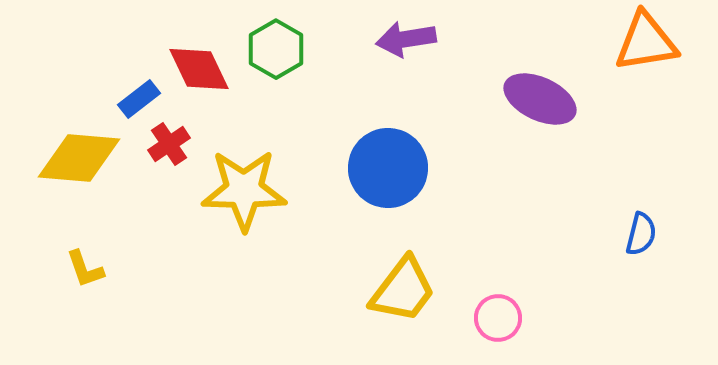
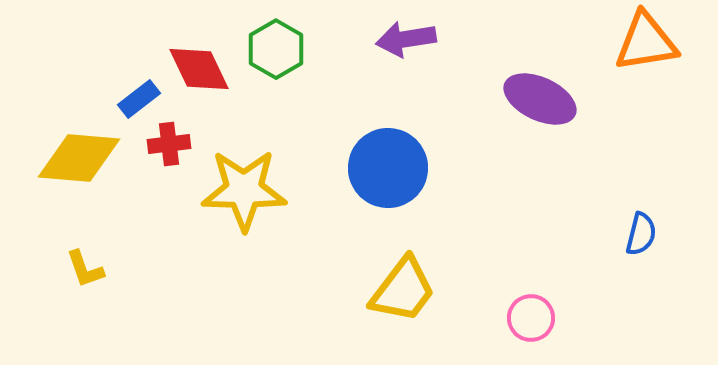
red cross: rotated 27 degrees clockwise
pink circle: moved 33 px right
